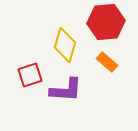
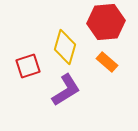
yellow diamond: moved 2 px down
red square: moved 2 px left, 9 px up
purple L-shape: rotated 36 degrees counterclockwise
